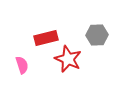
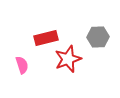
gray hexagon: moved 1 px right, 2 px down
red star: rotated 28 degrees clockwise
